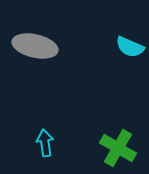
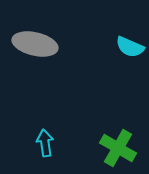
gray ellipse: moved 2 px up
